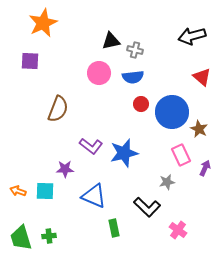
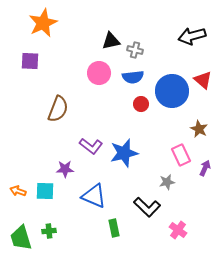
red triangle: moved 1 px right, 3 px down
blue circle: moved 21 px up
green cross: moved 5 px up
